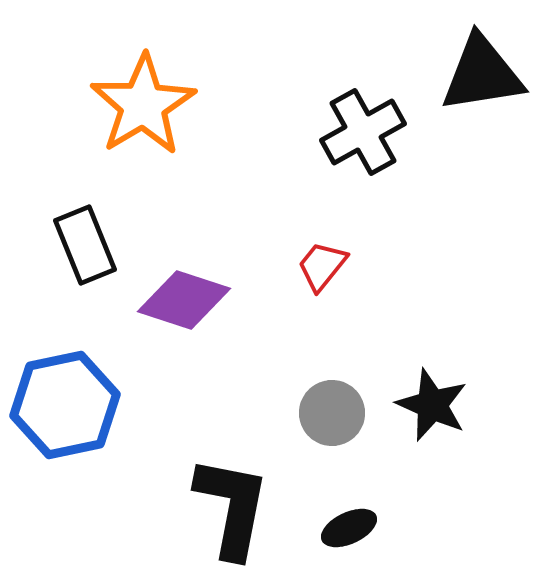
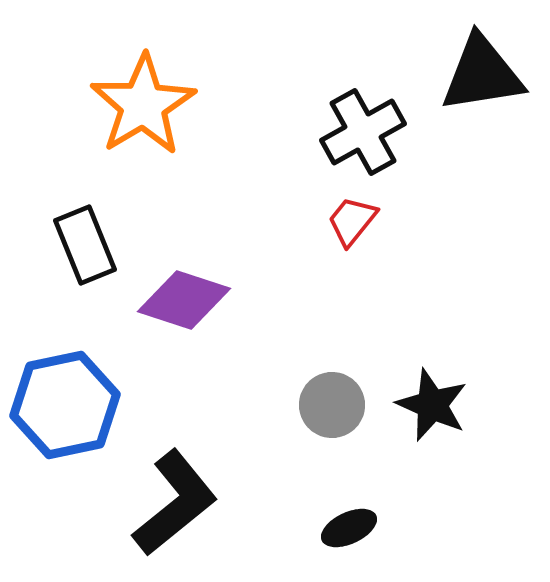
red trapezoid: moved 30 px right, 45 px up
gray circle: moved 8 px up
black L-shape: moved 57 px left, 4 px up; rotated 40 degrees clockwise
